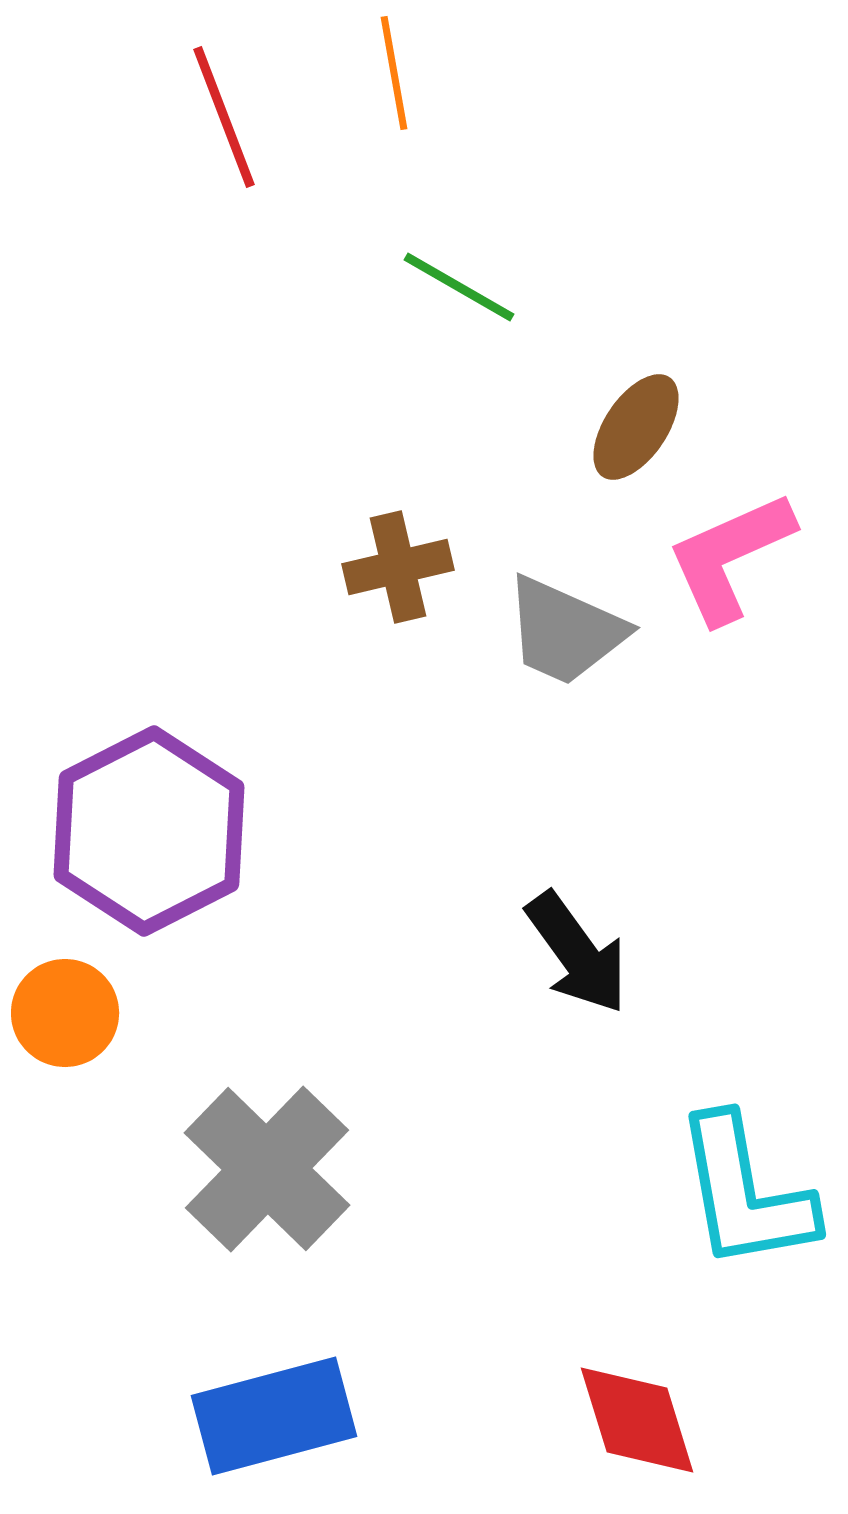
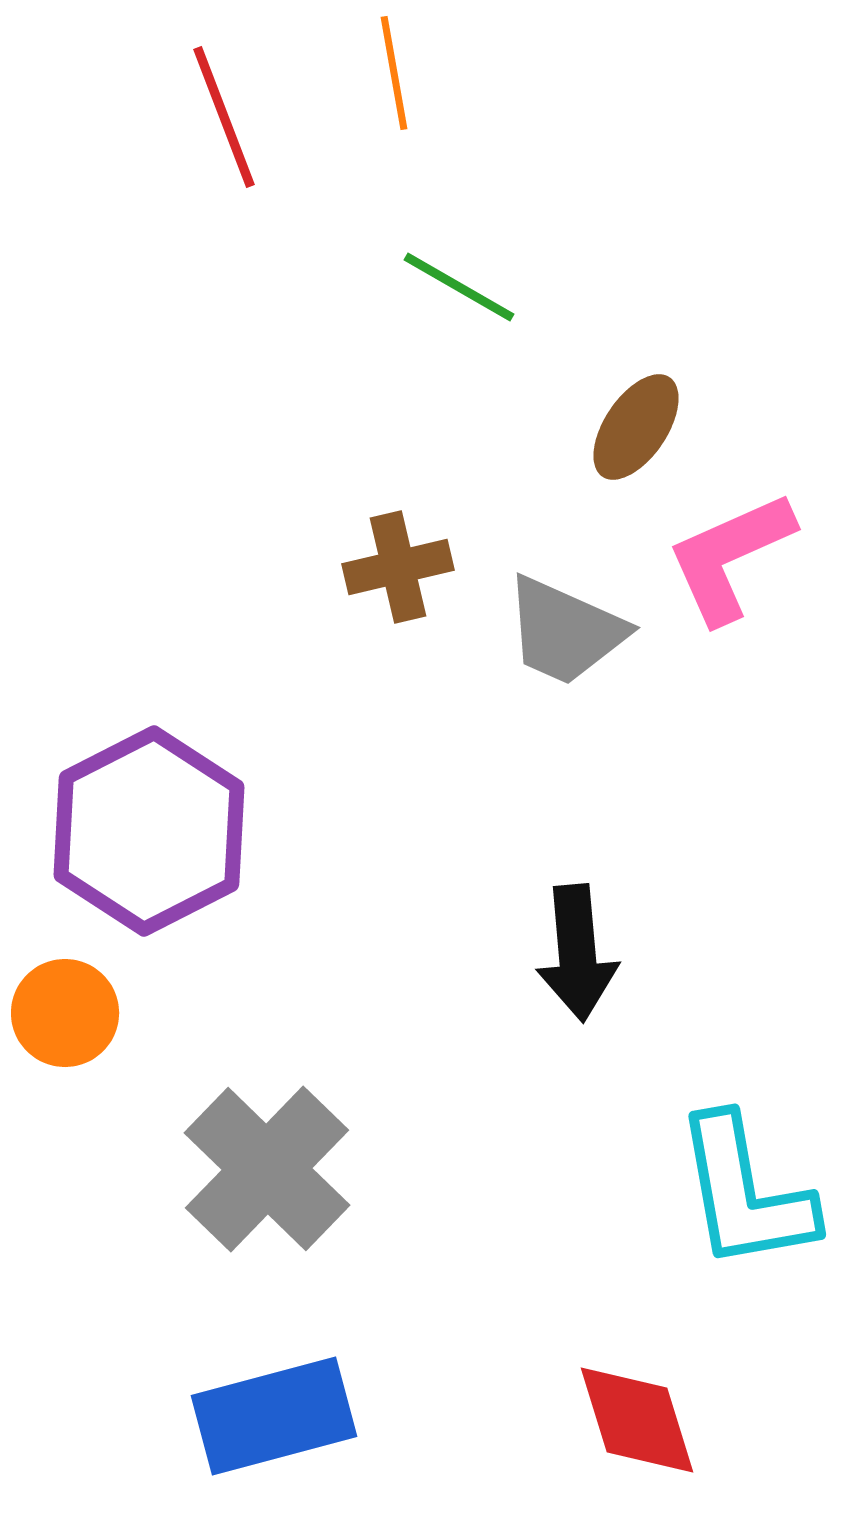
black arrow: rotated 31 degrees clockwise
